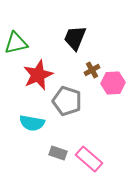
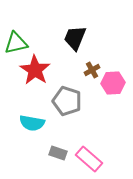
red star: moved 3 px left, 5 px up; rotated 16 degrees counterclockwise
